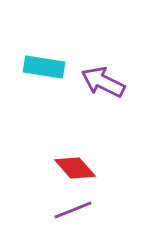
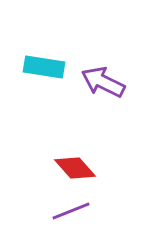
purple line: moved 2 px left, 1 px down
